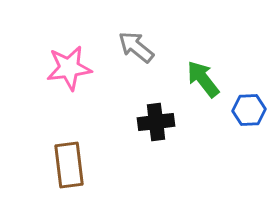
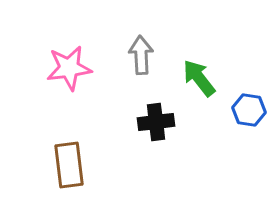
gray arrow: moved 5 px right, 8 px down; rotated 48 degrees clockwise
green arrow: moved 4 px left, 1 px up
blue hexagon: rotated 12 degrees clockwise
